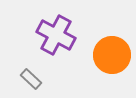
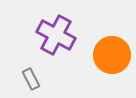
gray rectangle: rotated 20 degrees clockwise
